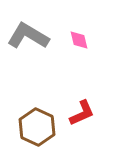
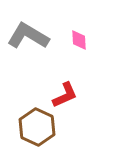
pink diamond: rotated 10 degrees clockwise
red L-shape: moved 17 px left, 18 px up
